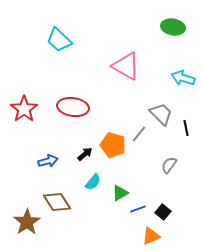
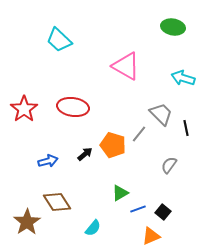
cyan semicircle: moved 46 px down
